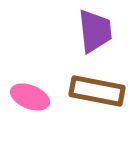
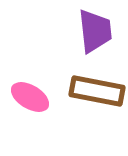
pink ellipse: rotated 9 degrees clockwise
